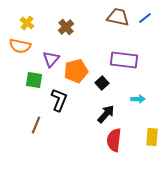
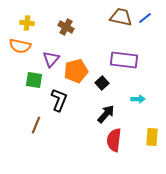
brown trapezoid: moved 3 px right
yellow cross: rotated 32 degrees counterclockwise
brown cross: rotated 21 degrees counterclockwise
